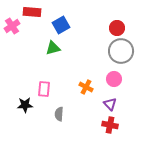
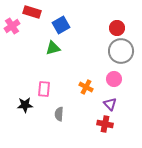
red rectangle: rotated 12 degrees clockwise
red cross: moved 5 px left, 1 px up
